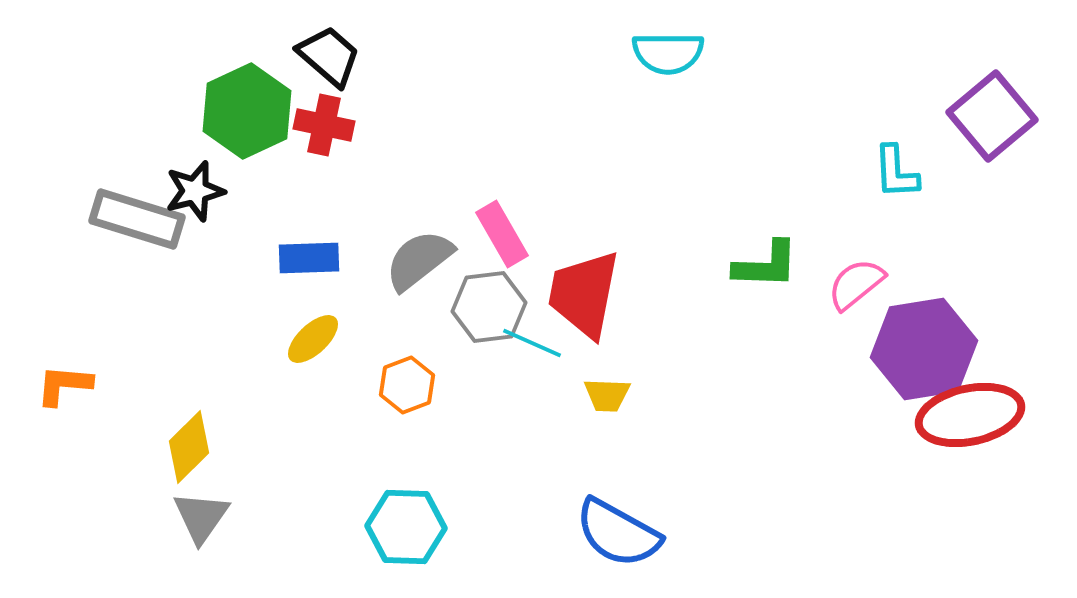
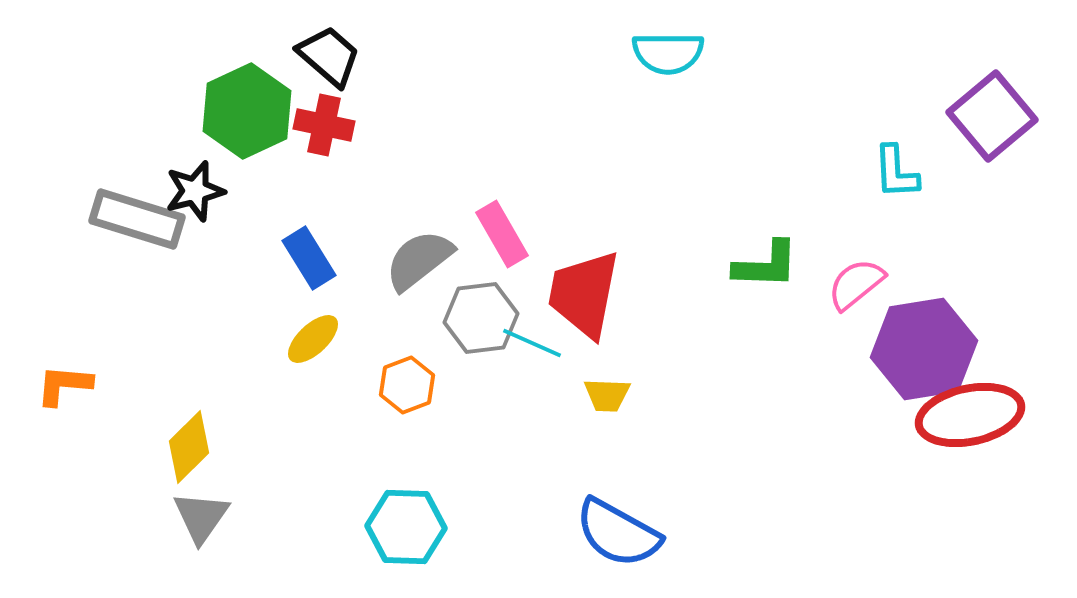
blue rectangle: rotated 60 degrees clockwise
gray hexagon: moved 8 px left, 11 px down
